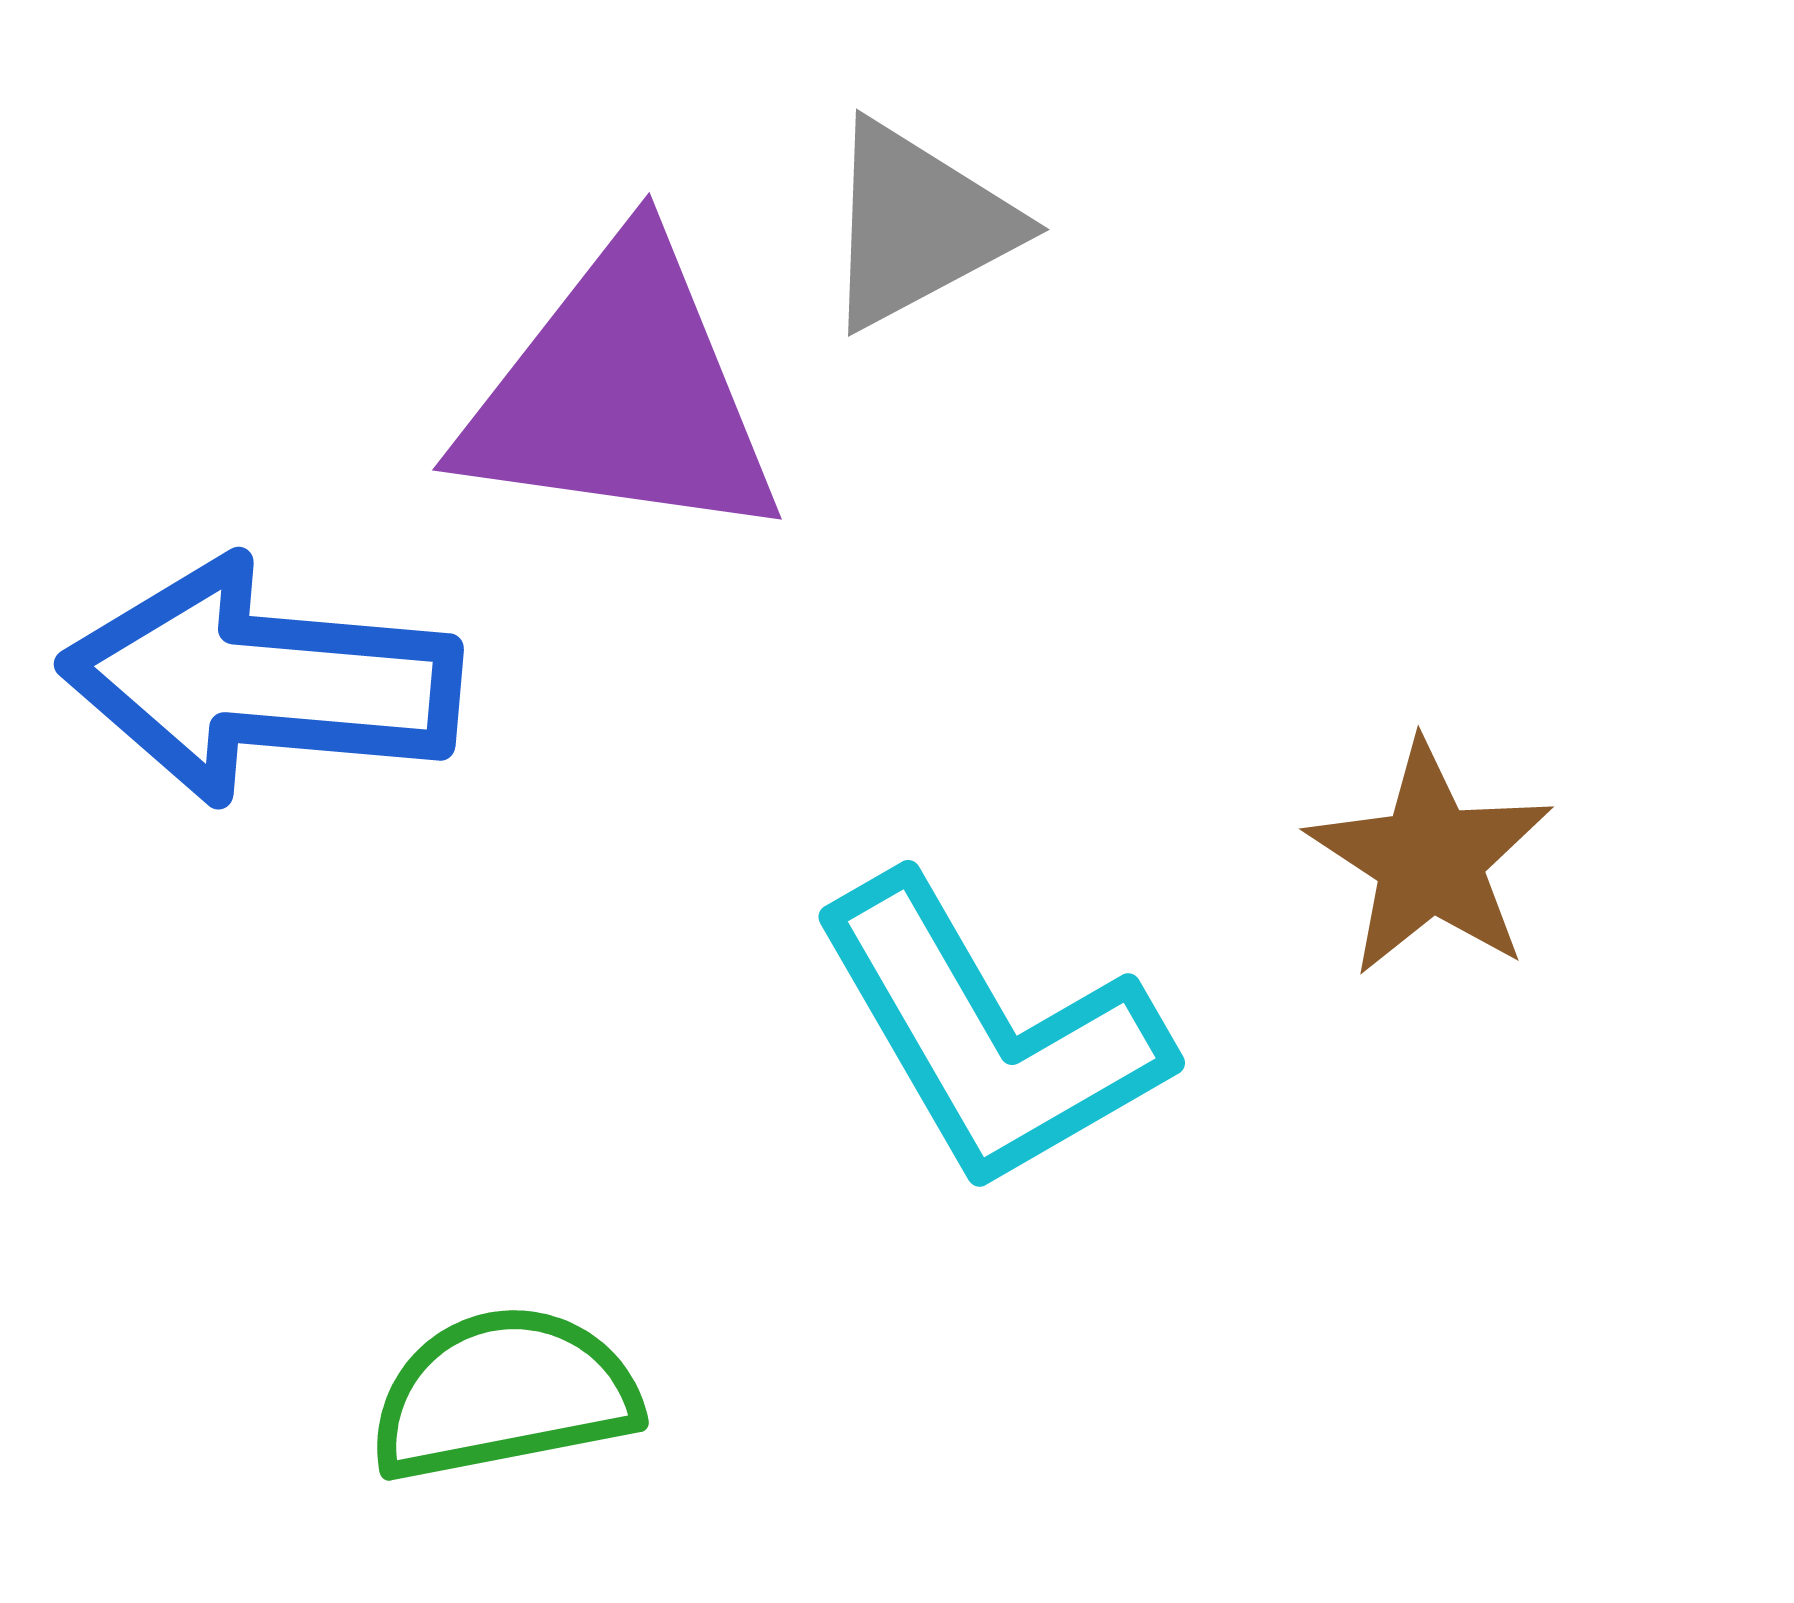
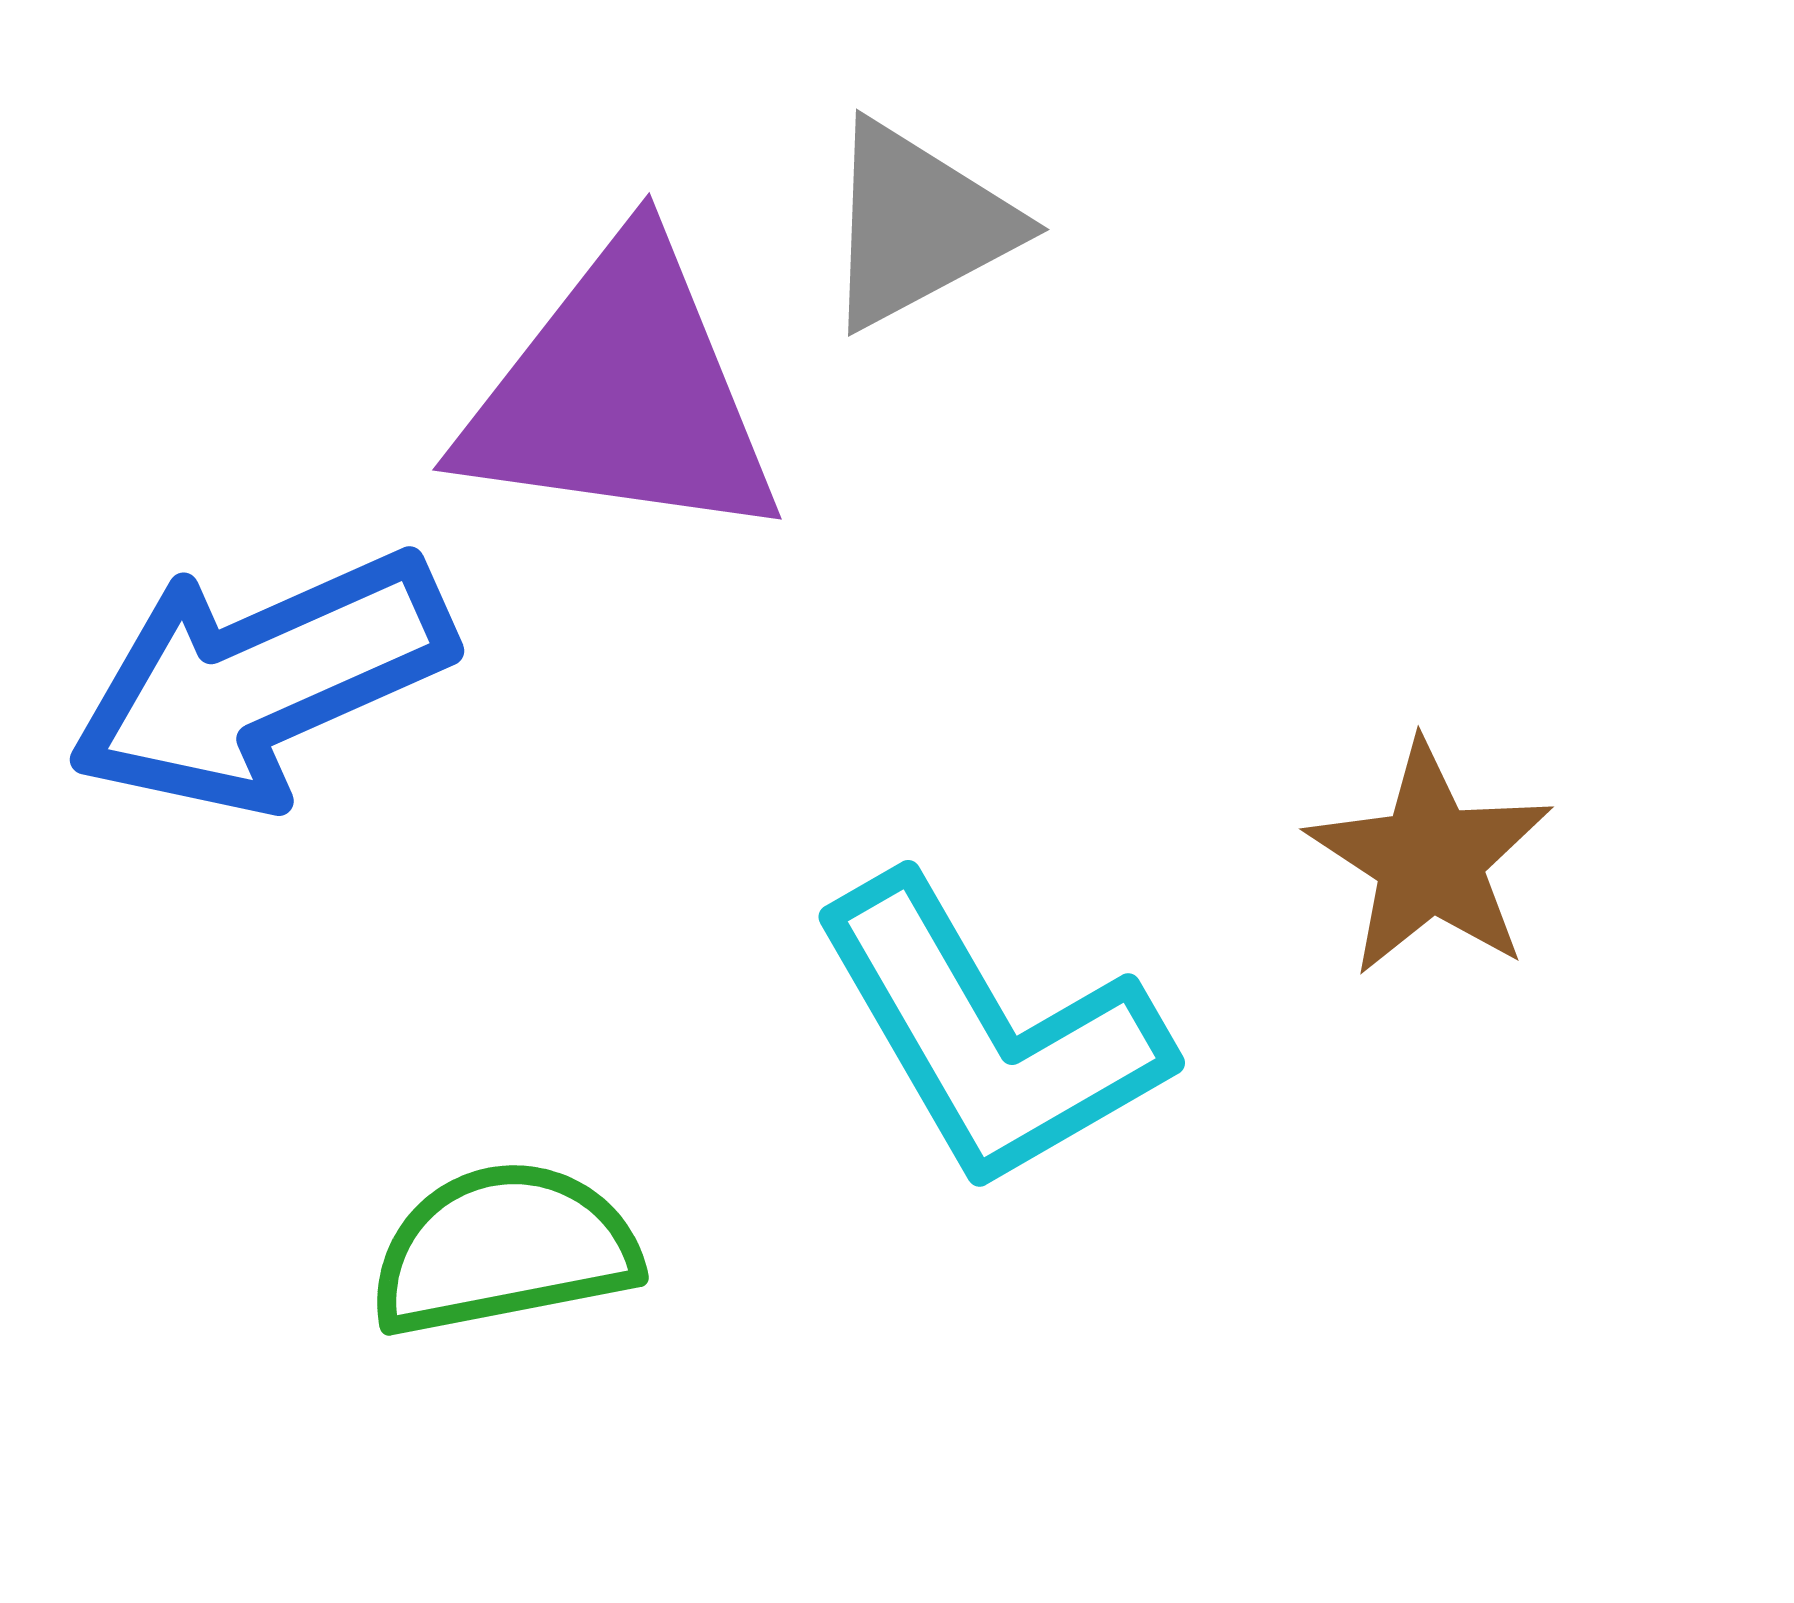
blue arrow: rotated 29 degrees counterclockwise
green semicircle: moved 145 px up
